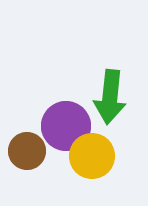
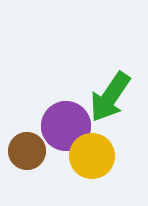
green arrow: rotated 28 degrees clockwise
